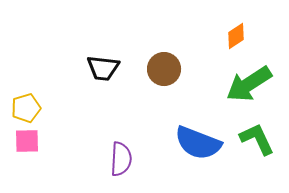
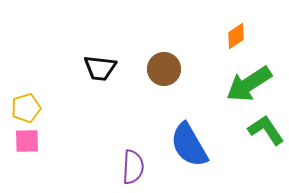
black trapezoid: moved 3 px left
green L-shape: moved 9 px right, 9 px up; rotated 9 degrees counterclockwise
blue semicircle: moved 9 px left, 2 px down; rotated 39 degrees clockwise
purple semicircle: moved 12 px right, 8 px down
